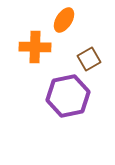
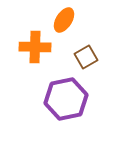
brown square: moved 3 px left, 2 px up
purple hexagon: moved 2 px left, 3 px down
